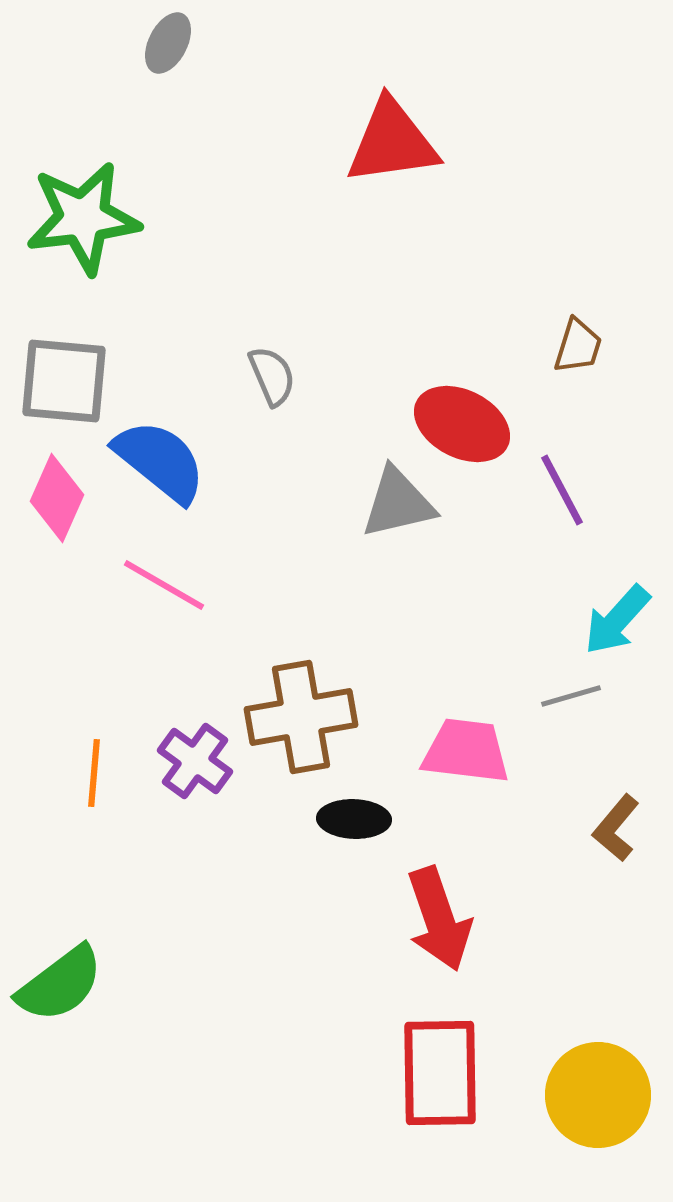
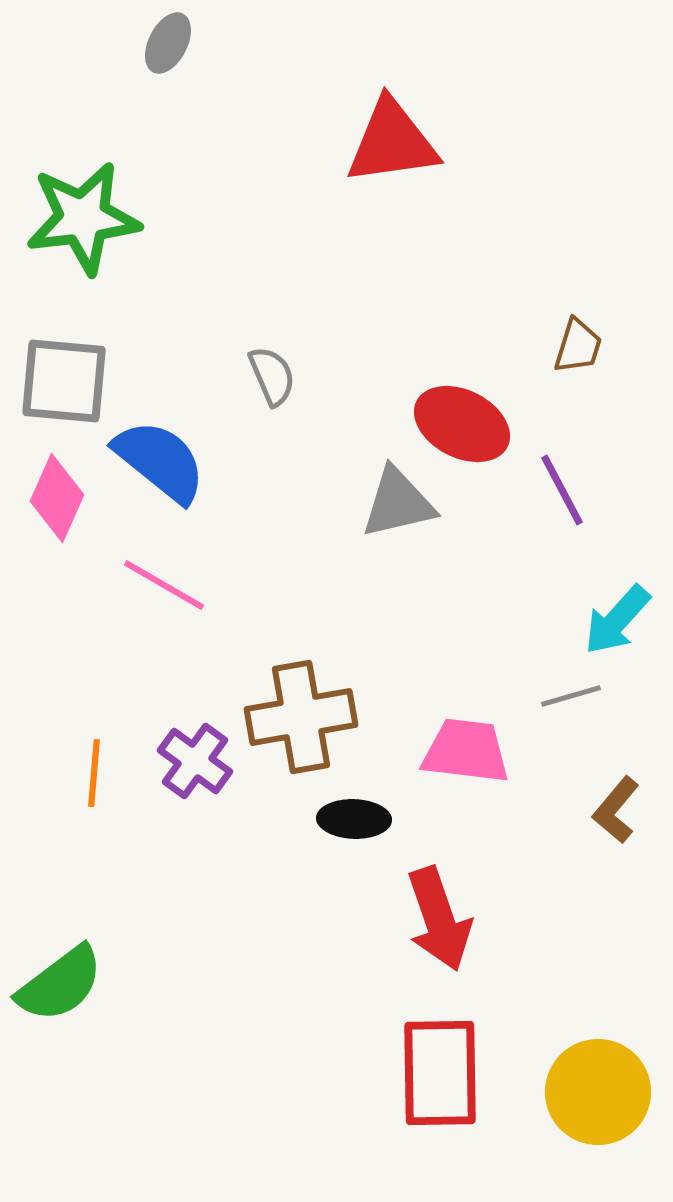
brown L-shape: moved 18 px up
yellow circle: moved 3 px up
